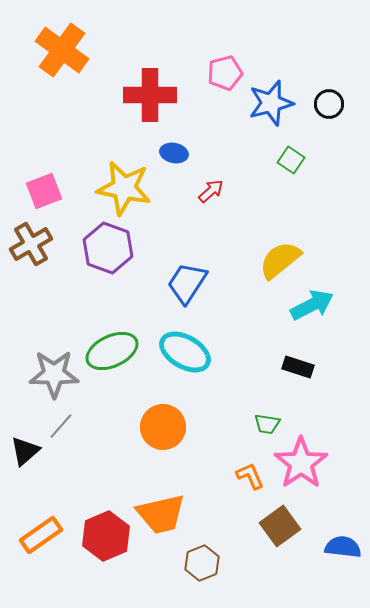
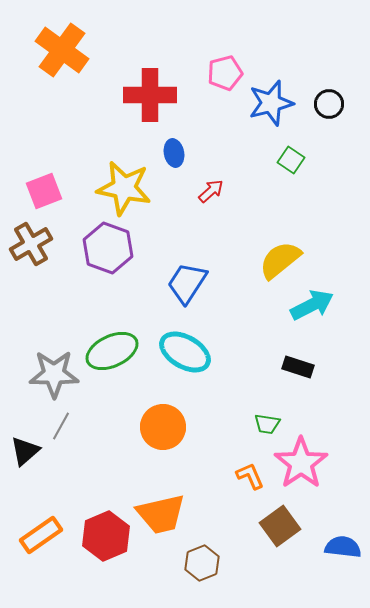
blue ellipse: rotated 68 degrees clockwise
gray line: rotated 12 degrees counterclockwise
